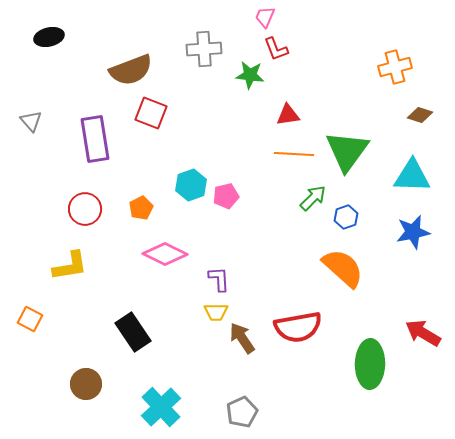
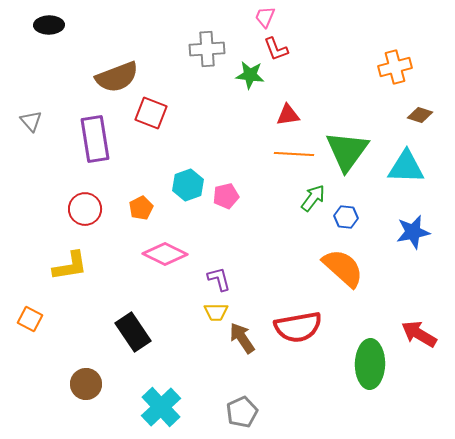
black ellipse: moved 12 px up; rotated 12 degrees clockwise
gray cross: moved 3 px right
brown semicircle: moved 14 px left, 7 px down
cyan triangle: moved 6 px left, 9 px up
cyan hexagon: moved 3 px left
green arrow: rotated 8 degrees counterclockwise
blue hexagon: rotated 25 degrees clockwise
purple L-shape: rotated 12 degrees counterclockwise
red arrow: moved 4 px left, 1 px down
